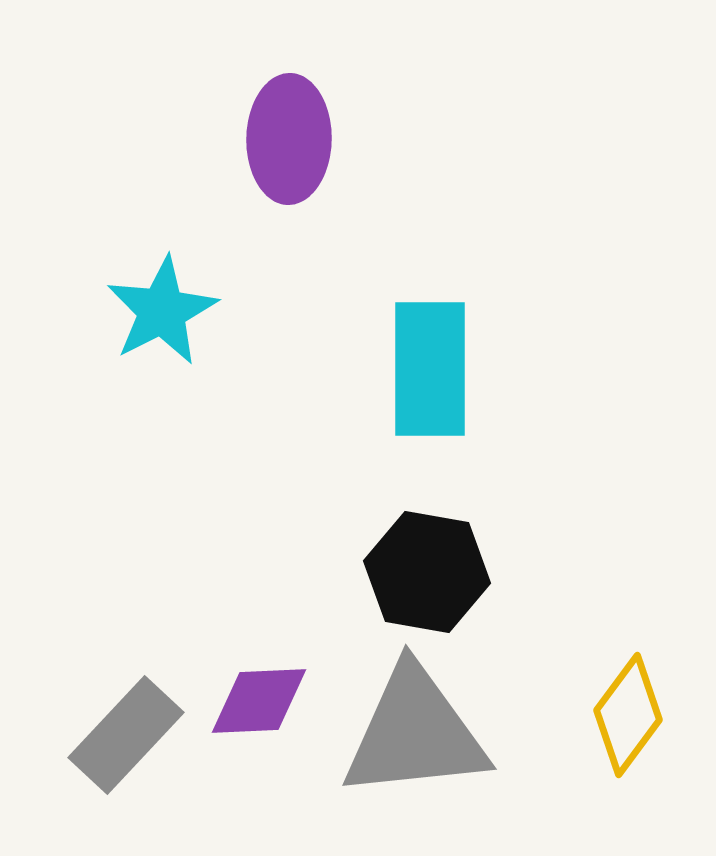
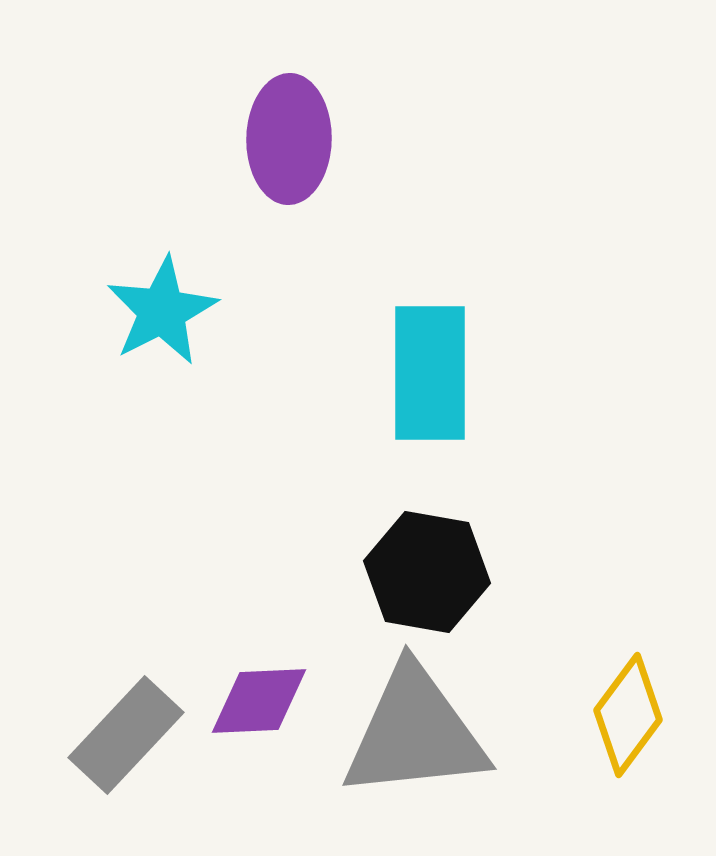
cyan rectangle: moved 4 px down
